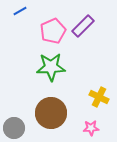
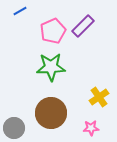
yellow cross: rotated 30 degrees clockwise
